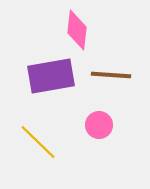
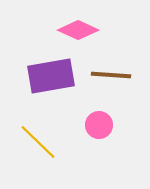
pink diamond: moved 1 px right; rotated 72 degrees counterclockwise
